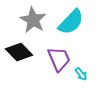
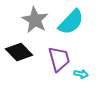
gray star: moved 2 px right
purple trapezoid: rotated 8 degrees clockwise
cyan arrow: rotated 40 degrees counterclockwise
